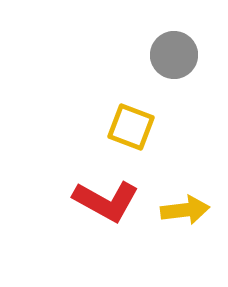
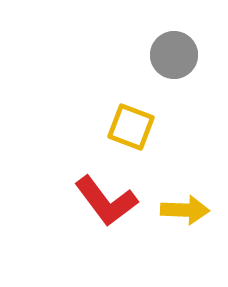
red L-shape: rotated 24 degrees clockwise
yellow arrow: rotated 9 degrees clockwise
